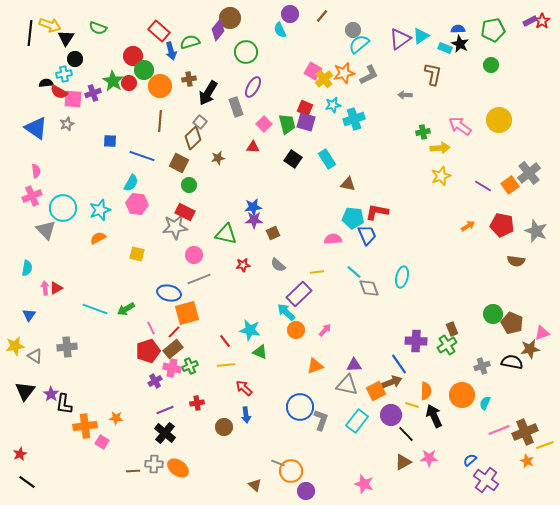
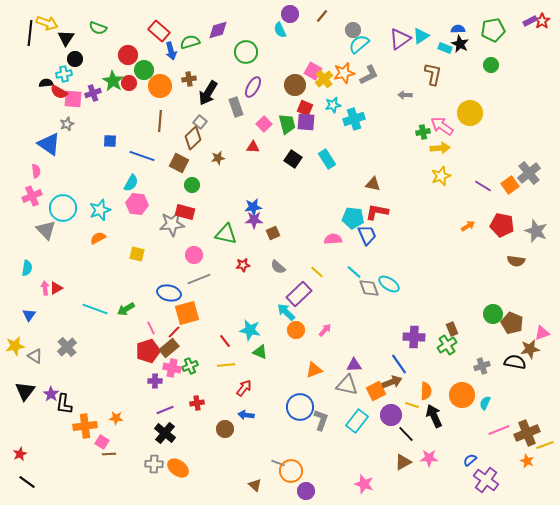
brown circle at (230, 18): moved 65 px right, 67 px down
yellow arrow at (50, 25): moved 3 px left, 2 px up
purple diamond at (218, 30): rotated 35 degrees clockwise
red circle at (133, 56): moved 5 px left, 1 px up
yellow circle at (499, 120): moved 29 px left, 7 px up
purple square at (306, 122): rotated 12 degrees counterclockwise
pink arrow at (460, 126): moved 18 px left
blue triangle at (36, 128): moved 13 px right, 16 px down
brown triangle at (348, 184): moved 25 px right
green circle at (189, 185): moved 3 px right
red rectangle at (185, 212): rotated 12 degrees counterclockwise
gray star at (175, 227): moved 3 px left, 3 px up
gray semicircle at (278, 265): moved 2 px down
yellow line at (317, 272): rotated 48 degrees clockwise
cyan ellipse at (402, 277): moved 13 px left, 7 px down; rotated 70 degrees counterclockwise
purple cross at (416, 341): moved 2 px left, 4 px up
gray cross at (67, 347): rotated 36 degrees counterclockwise
brown rectangle at (173, 349): moved 4 px left, 1 px up
black semicircle at (512, 362): moved 3 px right
orange triangle at (315, 366): moved 1 px left, 4 px down
purple cross at (155, 381): rotated 32 degrees clockwise
red arrow at (244, 388): rotated 84 degrees clockwise
blue arrow at (246, 415): rotated 105 degrees clockwise
brown circle at (224, 427): moved 1 px right, 2 px down
brown cross at (525, 432): moved 2 px right, 1 px down
brown line at (133, 471): moved 24 px left, 17 px up
